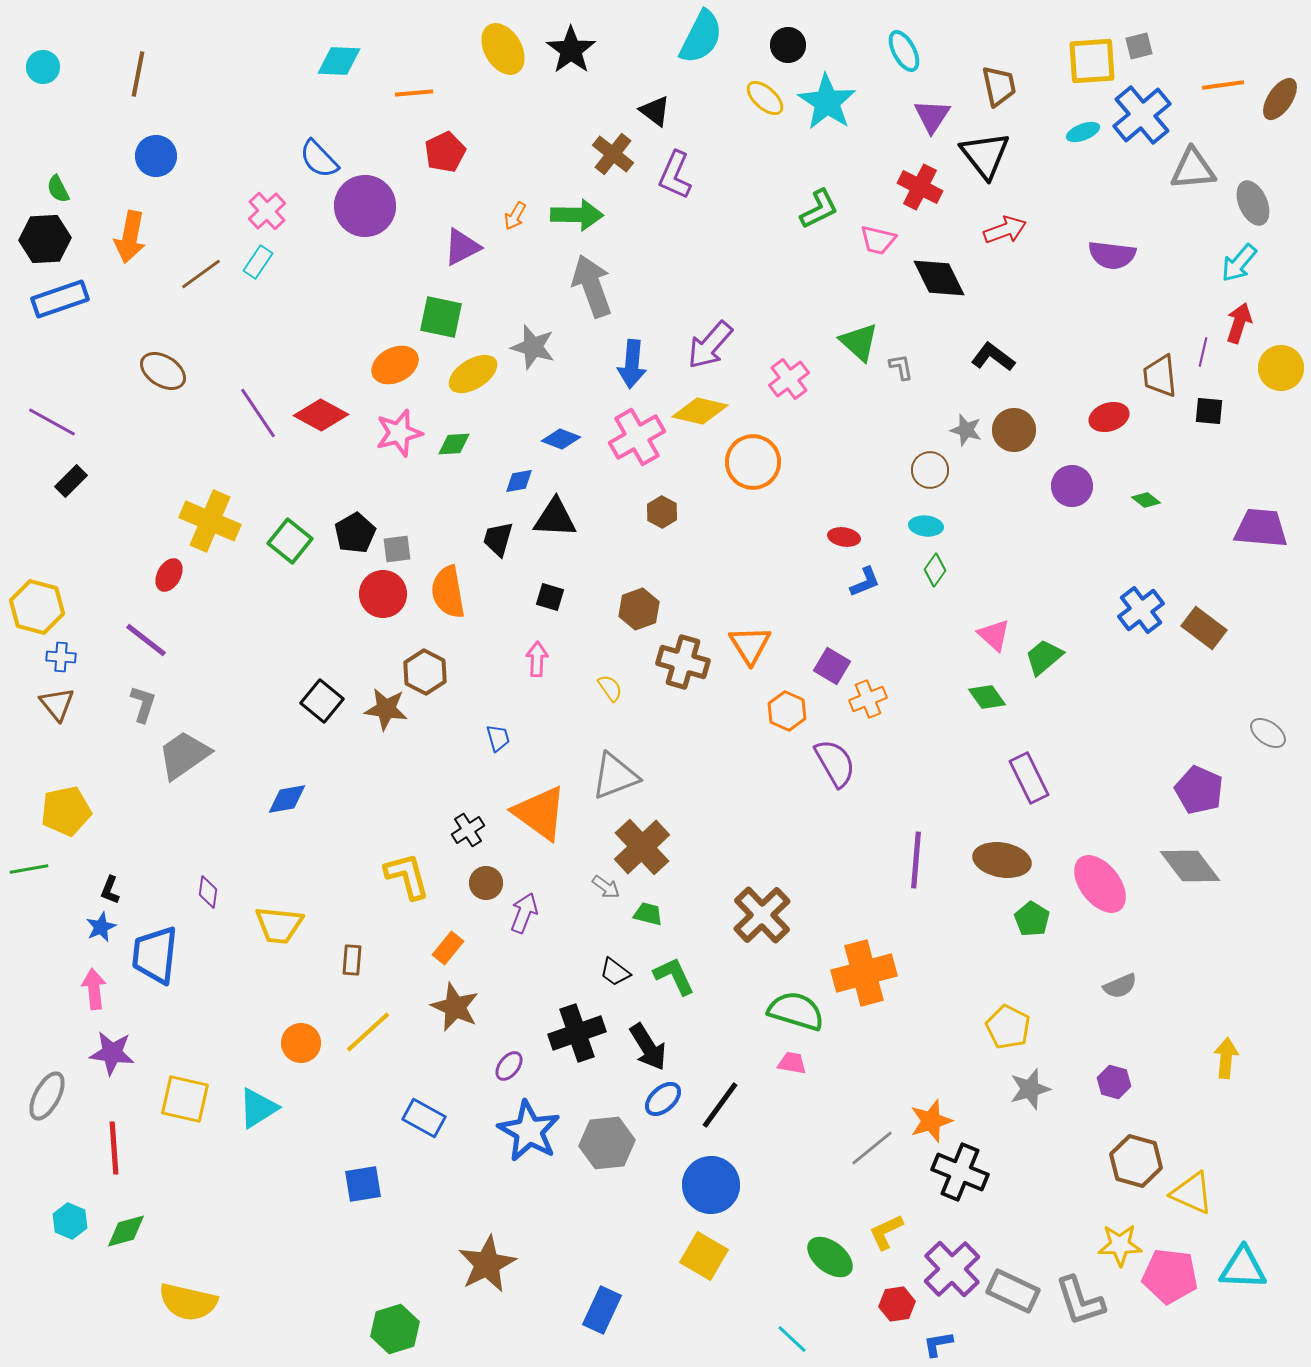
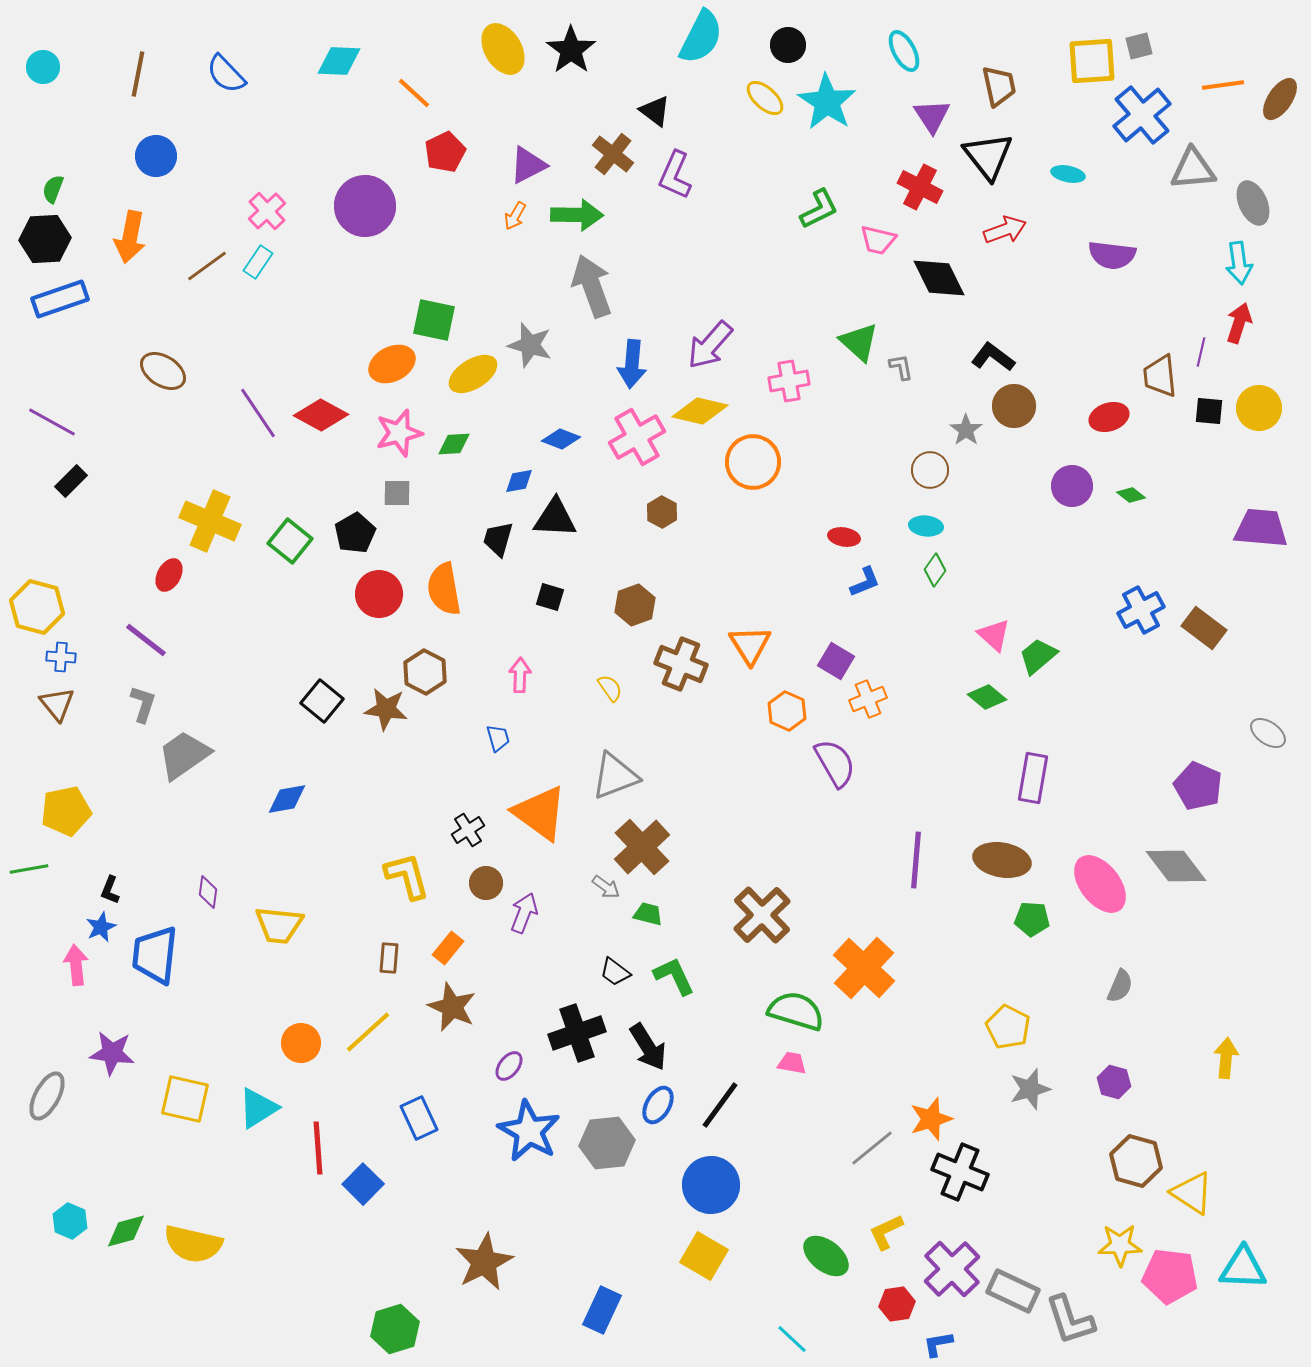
orange line at (414, 93): rotated 48 degrees clockwise
purple triangle at (932, 116): rotated 6 degrees counterclockwise
cyan ellipse at (1083, 132): moved 15 px left, 42 px down; rotated 32 degrees clockwise
black triangle at (985, 155): moved 3 px right, 1 px down
blue semicircle at (319, 159): moved 93 px left, 85 px up
green semicircle at (58, 189): moved 5 px left; rotated 48 degrees clockwise
purple triangle at (462, 247): moved 66 px right, 82 px up
cyan arrow at (1239, 263): rotated 48 degrees counterclockwise
brown line at (201, 274): moved 6 px right, 8 px up
green square at (441, 317): moved 7 px left, 3 px down
gray star at (533, 347): moved 3 px left, 2 px up
purple line at (1203, 352): moved 2 px left
orange ellipse at (395, 365): moved 3 px left, 1 px up
yellow circle at (1281, 368): moved 22 px left, 40 px down
pink cross at (789, 379): moved 2 px down; rotated 27 degrees clockwise
gray star at (966, 430): rotated 20 degrees clockwise
brown circle at (1014, 430): moved 24 px up
green diamond at (1146, 500): moved 15 px left, 5 px up
gray square at (397, 549): moved 56 px up; rotated 8 degrees clockwise
orange semicircle at (448, 592): moved 4 px left, 3 px up
red circle at (383, 594): moved 4 px left
brown hexagon at (639, 609): moved 4 px left, 4 px up
blue cross at (1141, 610): rotated 9 degrees clockwise
green trapezoid at (1044, 657): moved 6 px left, 1 px up
pink arrow at (537, 659): moved 17 px left, 16 px down
brown cross at (683, 662): moved 2 px left, 2 px down; rotated 6 degrees clockwise
purple square at (832, 666): moved 4 px right, 5 px up
green diamond at (987, 697): rotated 15 degrees counterclockwise
purple rectangle at (1029, 778): moved 4 px right; rotated 36 degrees clockwise
purple pentagon at (1199, 790): moved 1 px left, 4 px up
gray diamond at (1190, 866): moved 14 px left
green pentagon at (1032, 919): rotated 28 degrees counterclockwise
brown rectangle at (352, 960): moved 37 px right, 2 px up
orange cross at (864, 973): moved 5 px up; rotated 32 degrees counterclockwise
gray semicircle at (1120, 986): rotated 44 degrees counterclockwise
pink arrow at (94, 989): moved 18 px left, 24 px up
brown star at (455, 1007): moved 3 px left
blue ellipse at (663, 1099): moved 5 px left, 6 px down; rotated 18 degrees counterclockwise
blue rectangle at (424, 1118): moved 5 px left; rotated 36 degrees clockwise
orange star at (931, 1121): moved 2 px up
red line at (114, 1148): moved 204 px right
blue square at (363, 1184): rotated 36 degrees counterclockwise
yellow triangle at (1192, 1193): rotated 9 degrees clockwise
green ellipse at (830, 1257): moved 4 px left, 1 px up
brown star at (487, 1264): moved 3 px left, 2 px up
gray L-shape at (1080, 1301): moved 10 px left, 19 px down
yellow semicircle at (188, 1302): moved 5 px right, 58 px up
